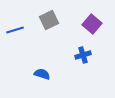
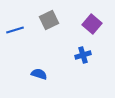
blue semicircle: moved 3 px left
